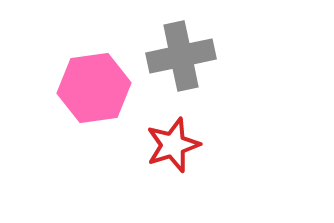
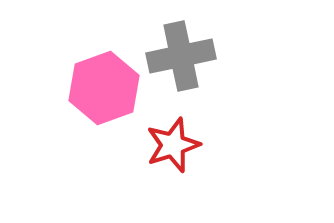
pink hexagon: moved 10 px right; rotated 12 degrees counterclockwise
